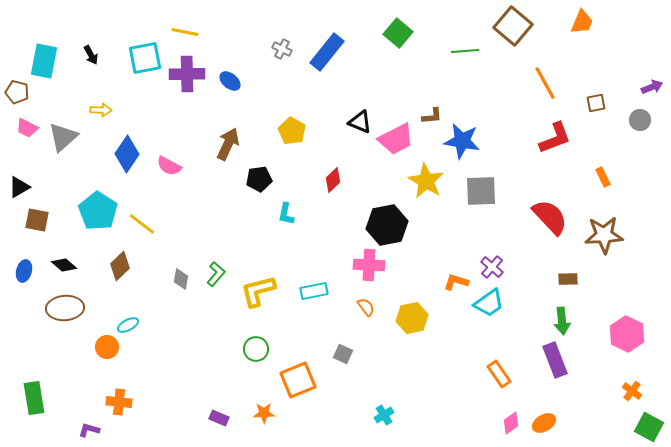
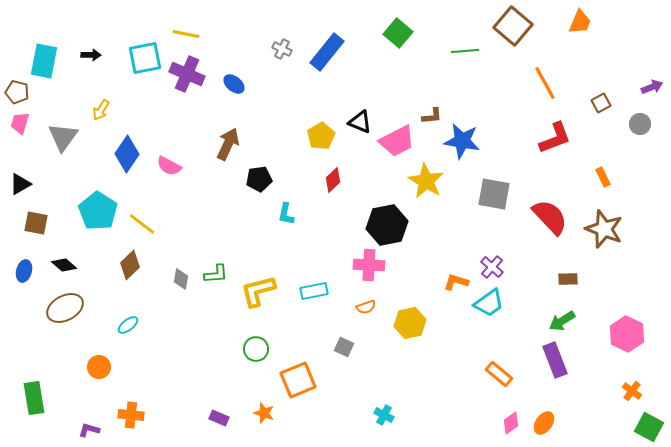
orange trapezoid at (582, 22): moved 2 px left
yellow line at (185, 32): moved 1 px right, 2 px down
black arrow at (91, 55): rotated 60 degrees counterclockwise
purple cross at (187, 74): rotated 24 degrees clockwise
blue ellipse at (230, 81): moved 4 px right, 3 px down
brown square at (596, 103): moved 5 px right; rotated 18 degrees counterclockwise
yellow arrow at (101, 110): rotated 120 degrees clockwise
gray circle at (640, 120): moved 4 px down
pink trapezoid at (27, 128): moved 7 px left, 5 px up; rotated 80 degrees clockwise
yellow pentagon at (292, 131): moved 29 px right, 5 px down; rotated 12 degrees clockwise
gray triangle at (63, 137): rotated 12 degrees counterclockwise
pink trapezoid at (396, 139): moved 1 px right, 2 px down
black triangle at (19, 187): moved 1 px right, 3 px up
gray square at (481, 191): moved 13 px right, 3 px down; rotated 12 degrees clockwise
brown square at (37, 220): moved 1 px left, 3 px down
brown star at (604, 235): moved 6 px up; rotated 24 degrees clockwise
brown diamond at (120, 266): moved 10 px right, 1 px up
green L-shape at (216, 274): rotated 45 degrees clockwise
orange semicircle at (366, 307): rotated 108 degrees clockwise
brown ellipse at (65, 308): rotated 24 degrees counterclockwise
yellow hexagon at (412, 318): moved 2 px left, 5 px down
green arrow at (562, 321): rotated 64 degrees clockwise
cyan ellipse at (128, 325): rotated 10 degrees counterclockwise
orange circle at (107, 347): moved 8 px left, 20 px down
gray square at (343, 354): moved 1 px right, 7 px up
orange rectangle at (499, 374): rotated 16 degrees counterclockwise
orange cross at (119, 402): moved 12 px right, 13 px down
orange star at (264, 413): rotated 20 degrees clockwise
cyan cross at (384, 415): rotated 30 degrees counterclockwise
orange ellipse at (544, 423): rotated 25 degrees counterclockwise
